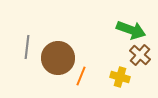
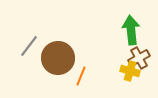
green arrow: rotated 116 degrees counterclockwise
gray line: moved 2 px right, 1 px up; rotated 30 degrees clockwise
brown cross: moved 1 px left, 3 px down; rotated 20 degrees clockwise
yellow cross: moved 10 px right, 6 px up
